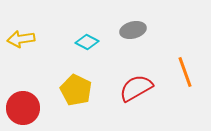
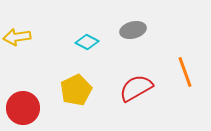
yellow arrow: moved 4 px left, 2 px up
yellow pentagon: rotated 20 degrees clockwise
